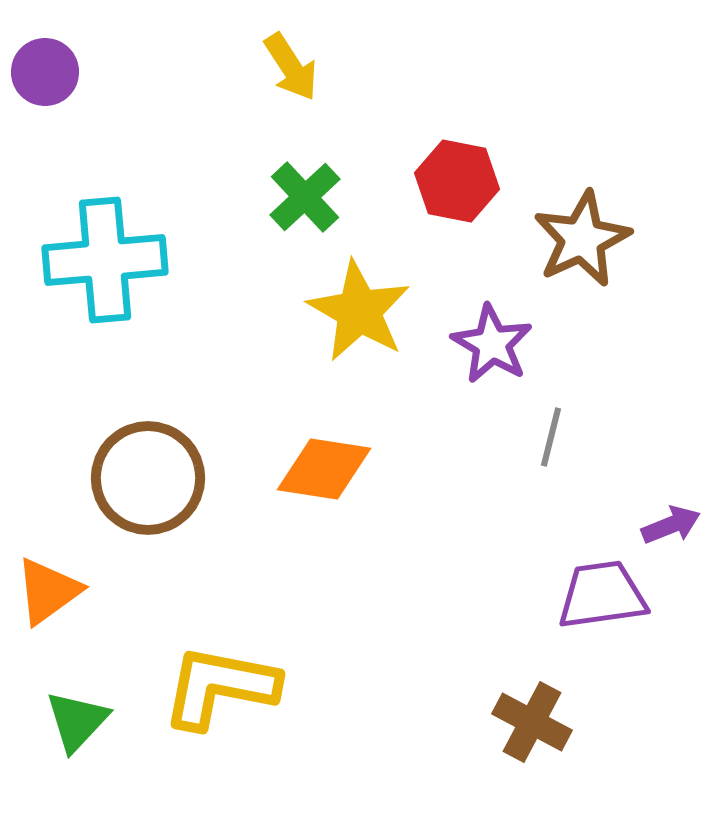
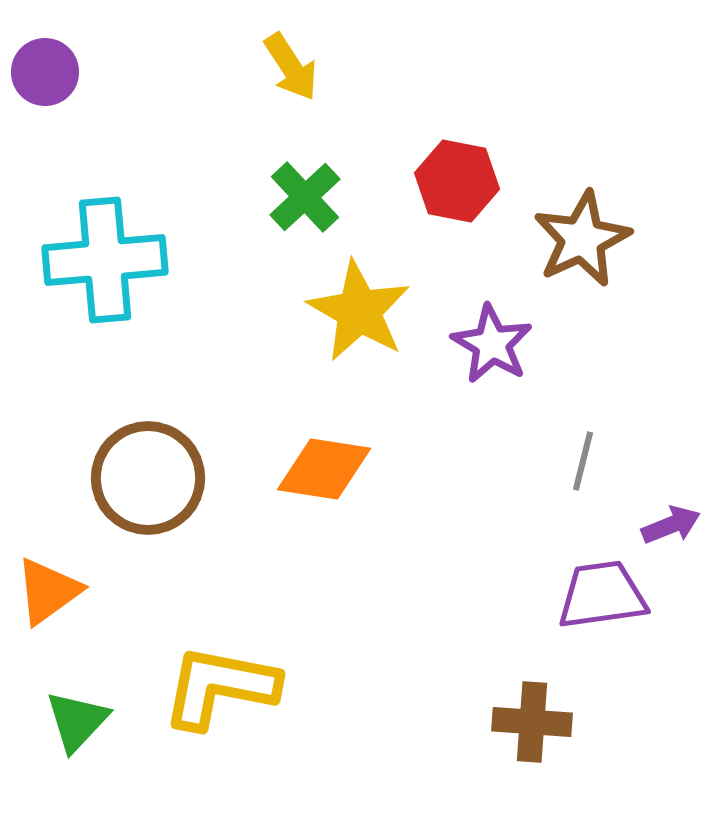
gray line: moved 32 px right, 24 px down
brown cross: rotated 24 degrees counterclockwise
